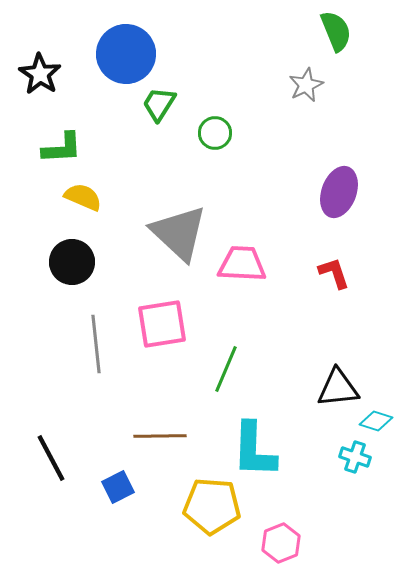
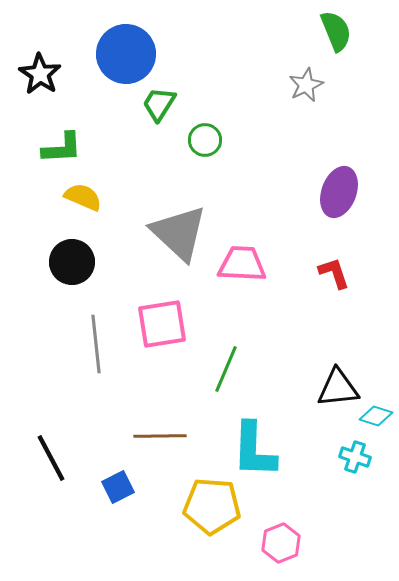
green circle: moved 10 px left, 7 px down
cyan diamond: moved 5 px up
